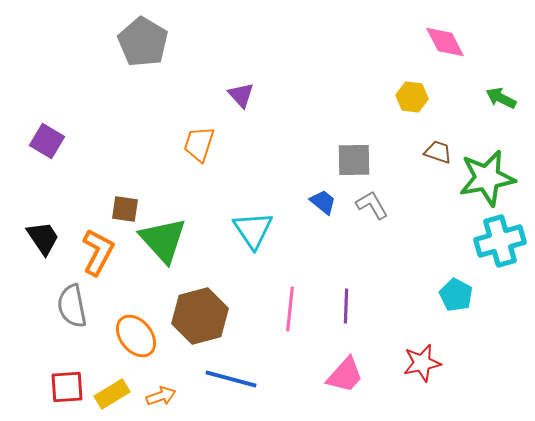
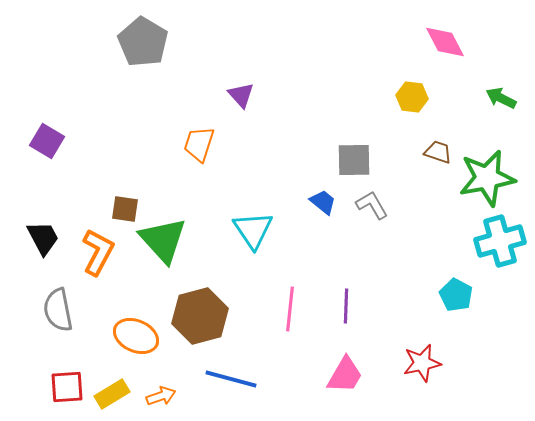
black trapezoid: rotated 6 degrees clockwise
gray semicircle: moved 14 px left, 4 px down
orange ellipse: rotated 27 degrees counterclockwise
pink trapezoid: rotated 12 degrees counterclockwise
